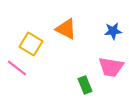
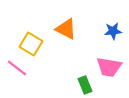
pink trapezoid: moved 2 px left
